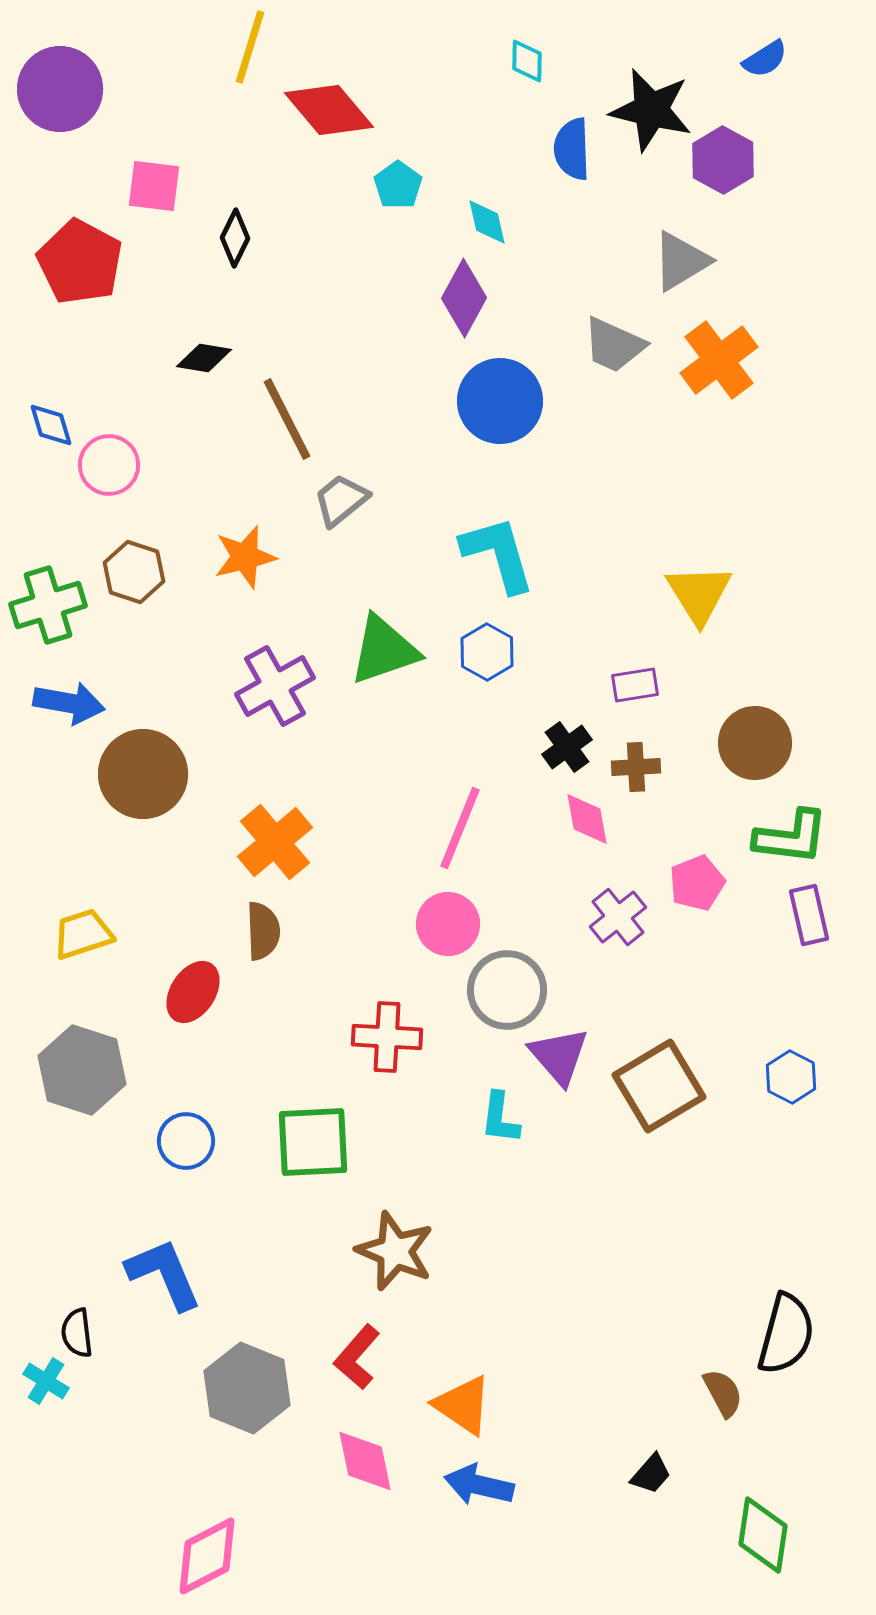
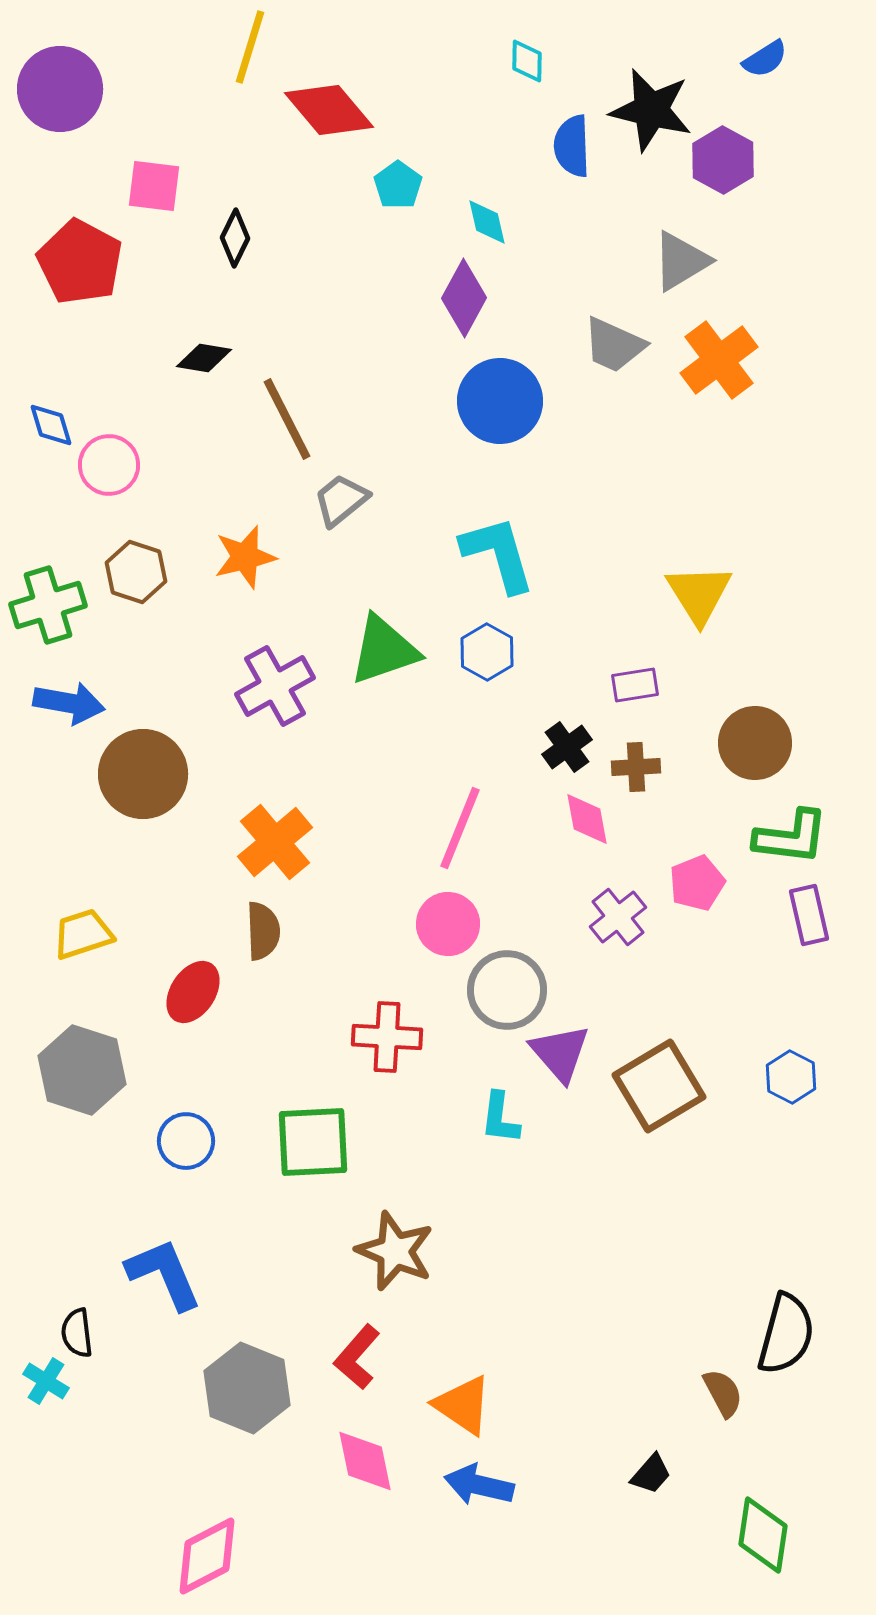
blue semicircle at (572, 149): moved 3 px up
brown hexagon at (134, 572): moved 2 px right
purple triangle at (559, 1056): moved 1 px right, 3 px up
